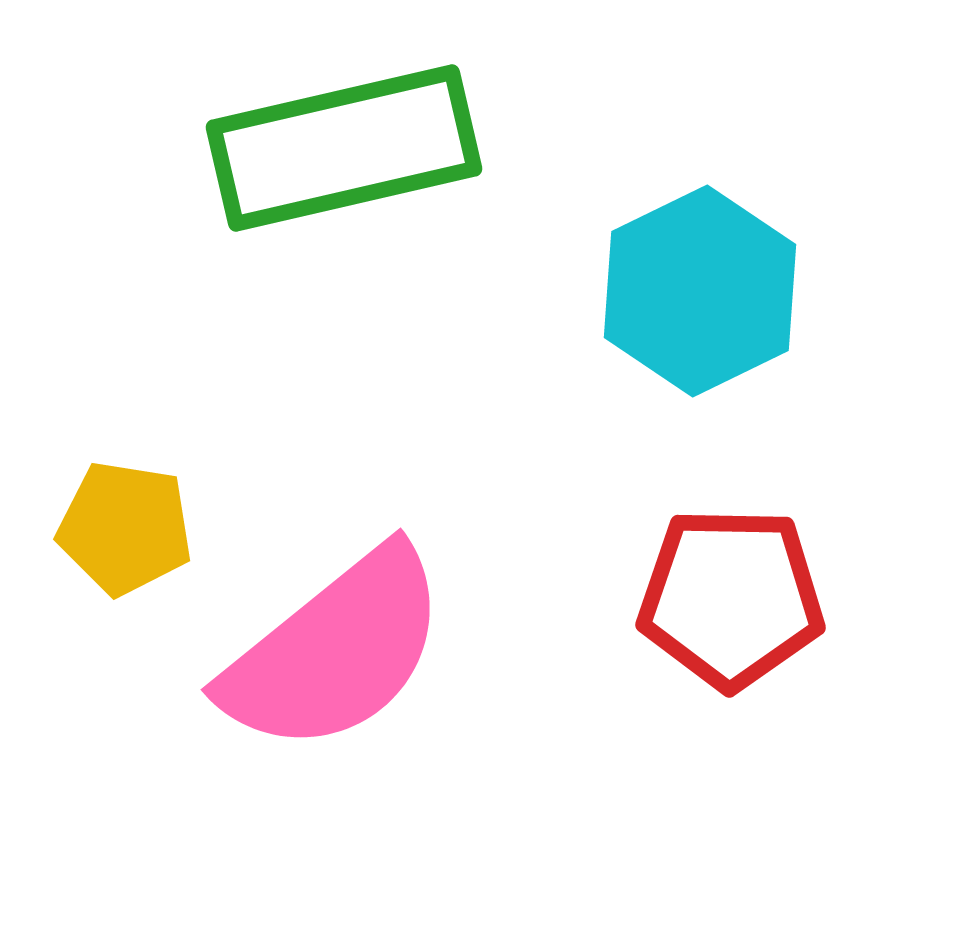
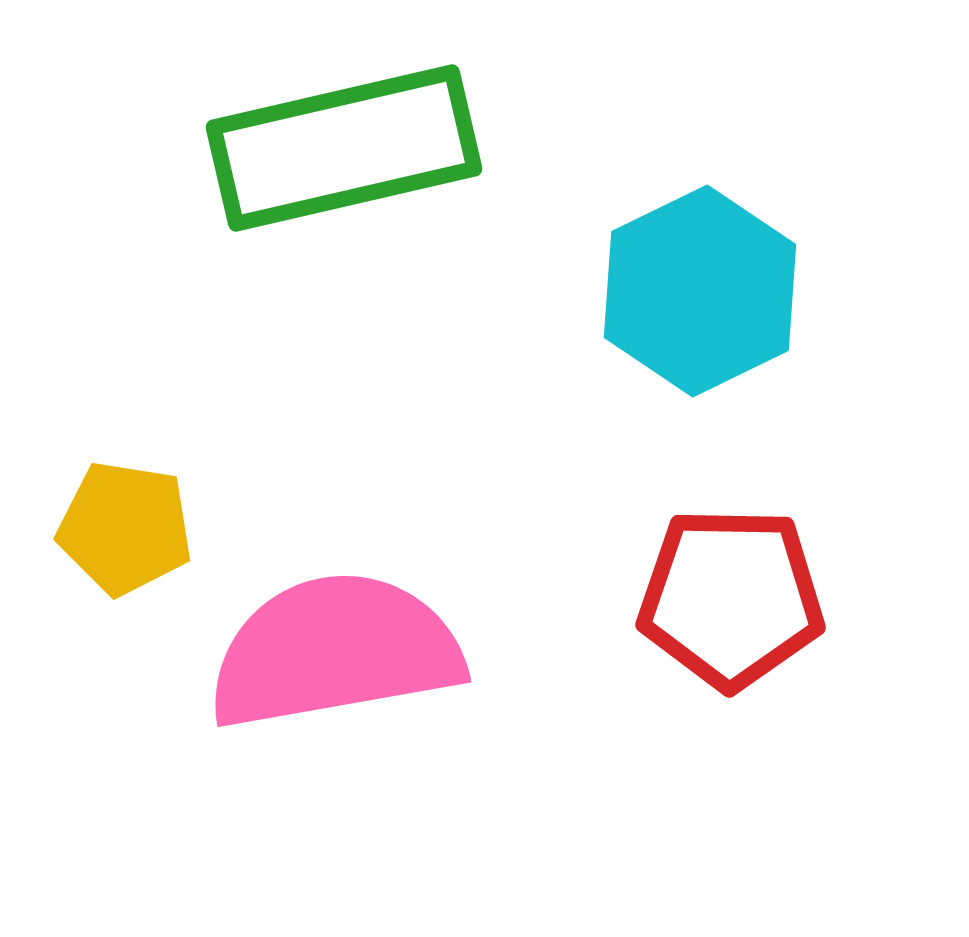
pink semicircle: rotated 151 degrees counterclockwise
